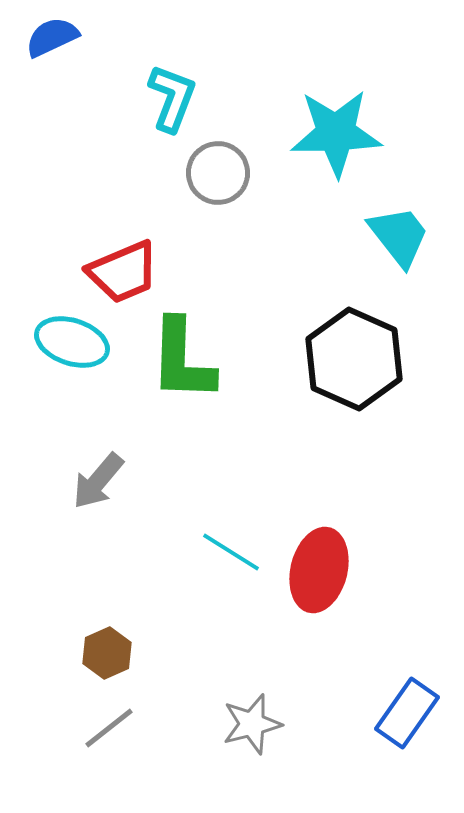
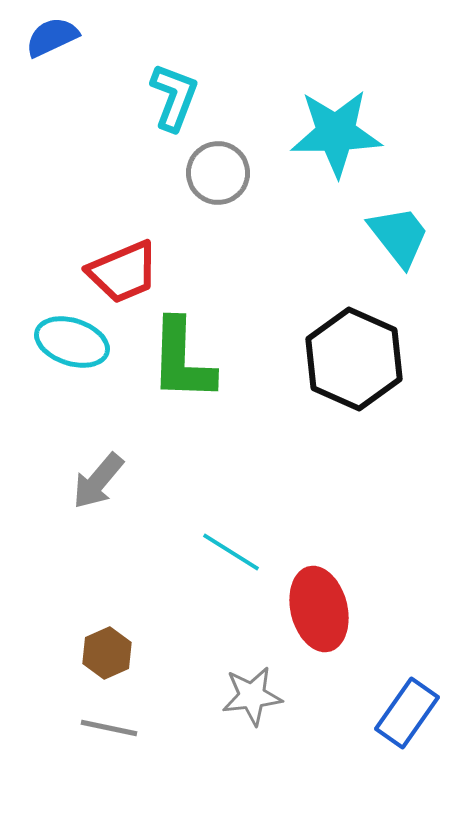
cyan L-shape: moved 2 px right, 1 px up
red ellipse: moved 39 px down; rotated 28 degrees counterclockwise
gray star: moved 28 px up; rotated 8 degrees clockwise
gray line: rotated 50 degrees clockwise
